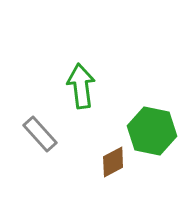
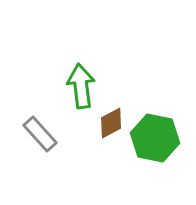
green hexagon: moved 3 px right, 7 px down
brown diamond: moved 2 px left, 39 px up
